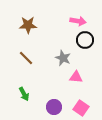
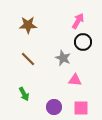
pink arrow: rotated 70 degrees counterclockwise
black circle: moved 2 px left, 2 px down
brown line: moved 2 px right, 1 px down
pink triangle: moved 1 px left, 3 px down
pink square: rotated 35 degrees counterclockwise
